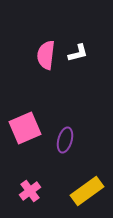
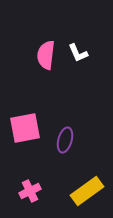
white L-shape: rotated 80 degrees clockwise
pink square: rotated 12 degrees clockwise
pink cross: rotated 10 degrees clockwise
